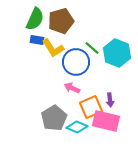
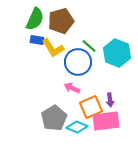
green line: moved 3 px left, 2 px up
blue circle: moved 2 px right
pink rectangle: rotated 20 degrees counterclockwise
